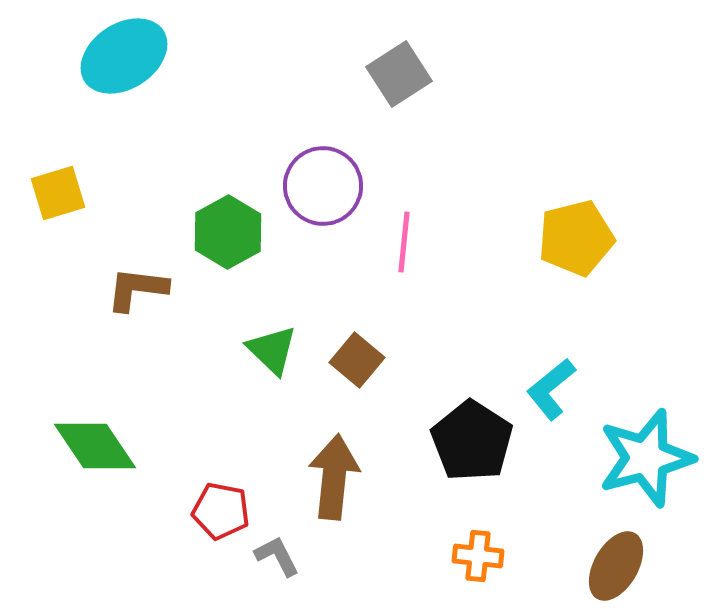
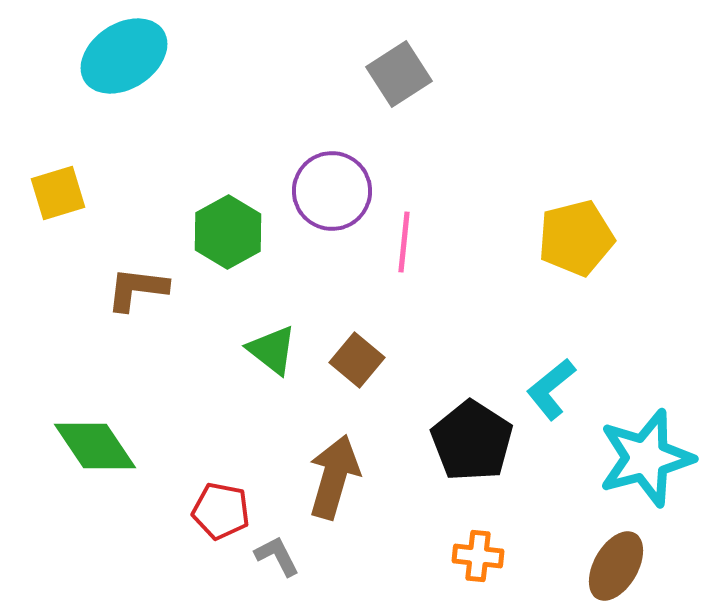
purple circle: moved 9 px right, 5 px down
green triangle: rotated 6 degrees counterclockwise
brown arrow: rotated 10 degrees clockwise
